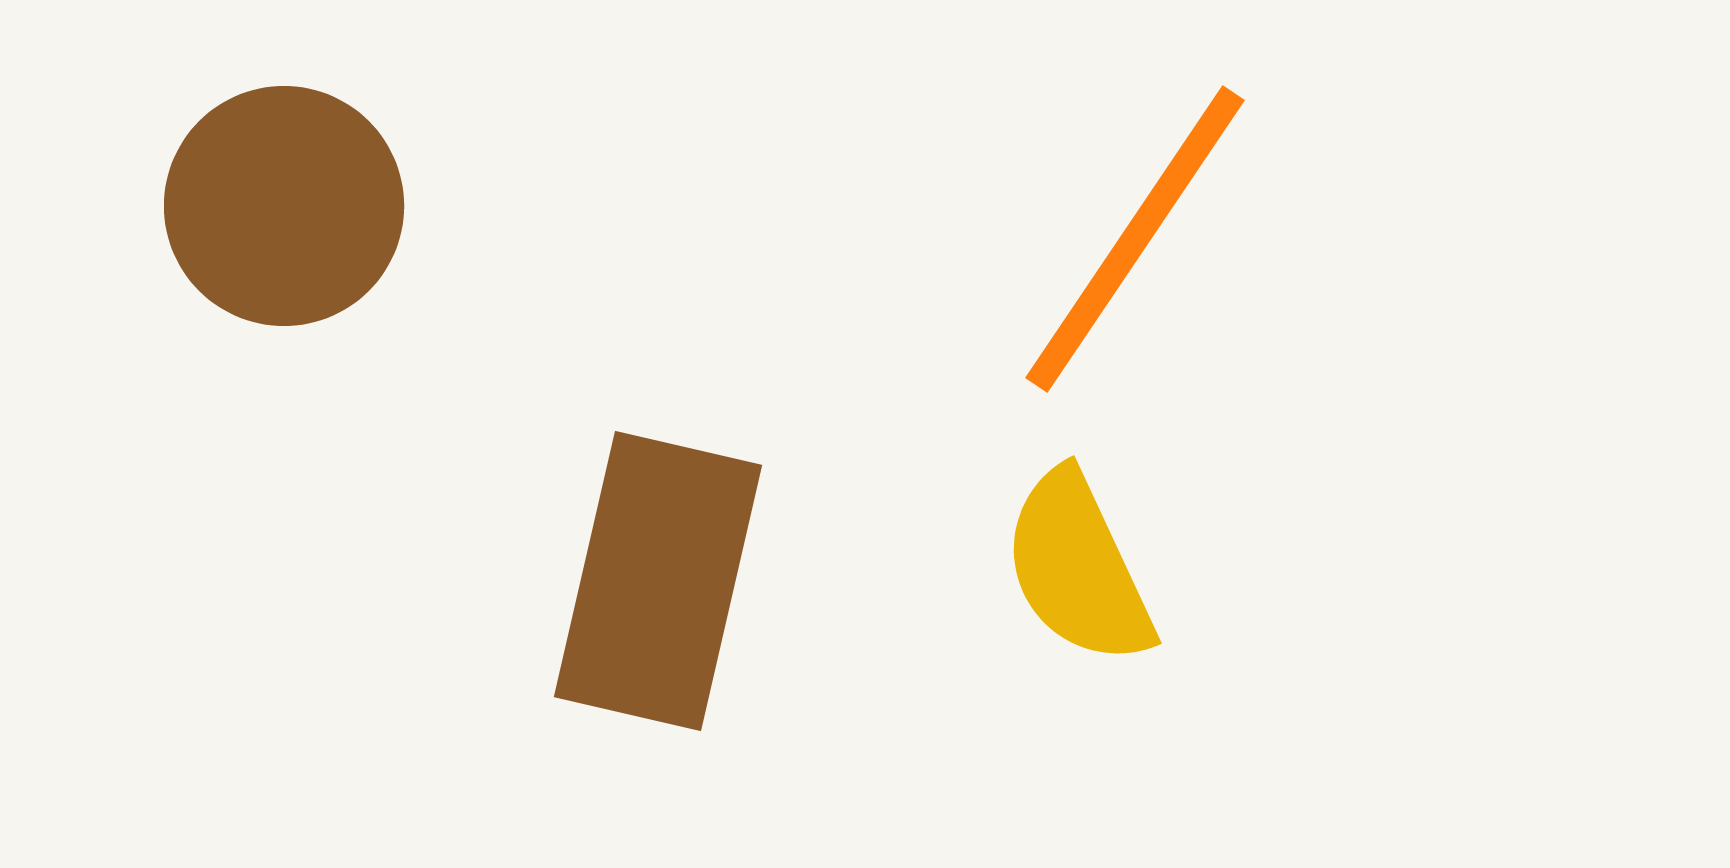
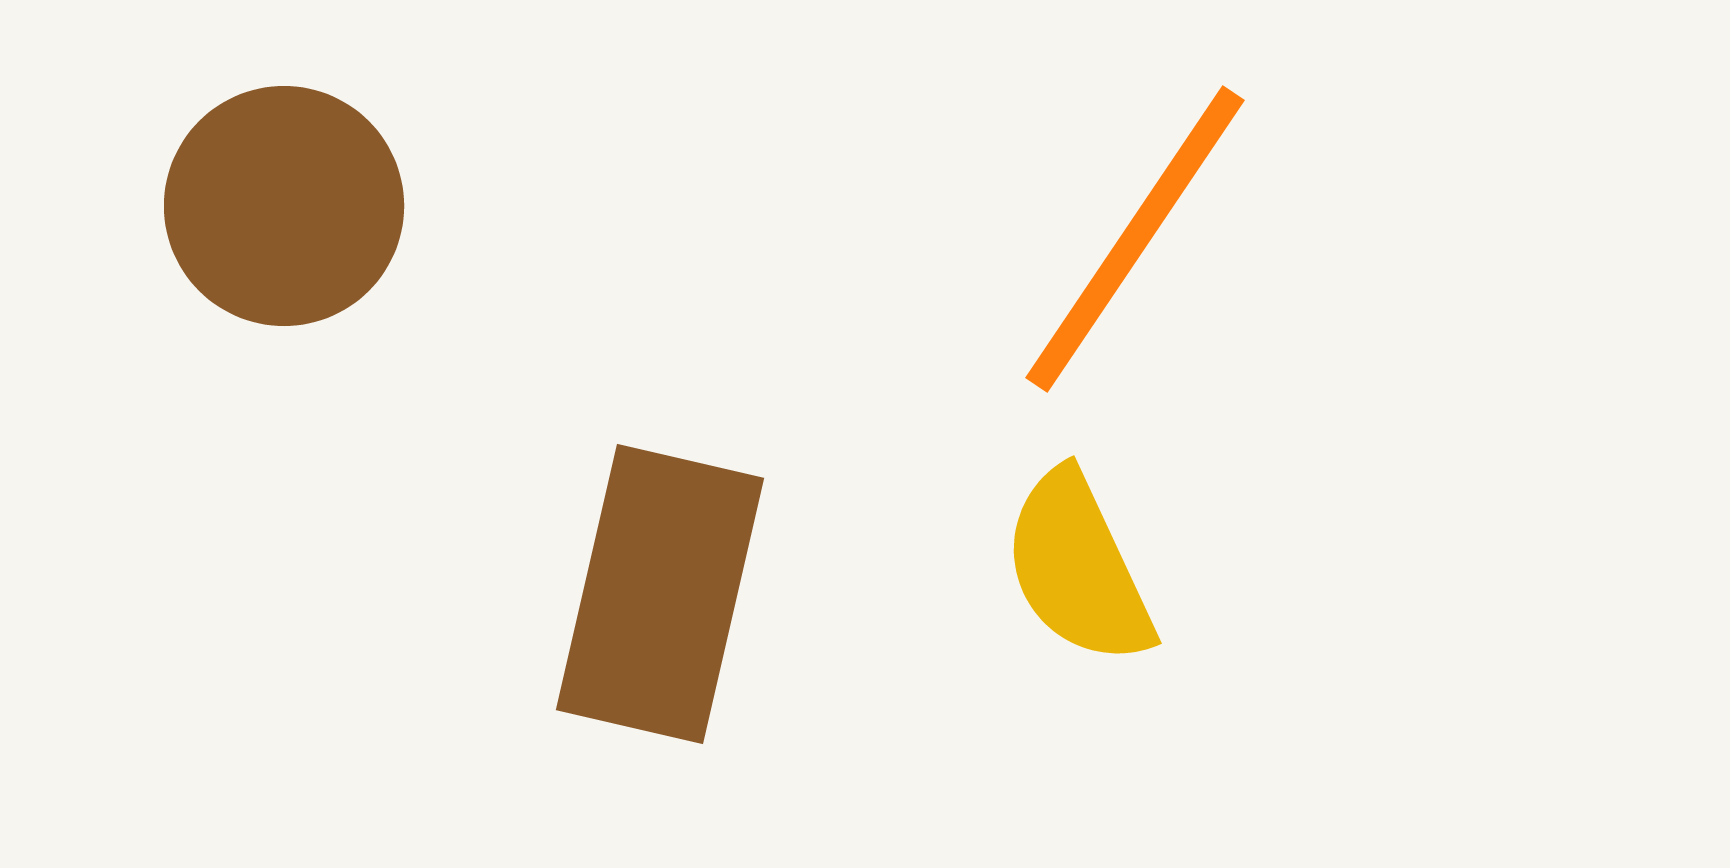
brown rectangle: moved 2 px right, 13 px down
